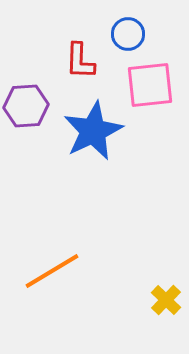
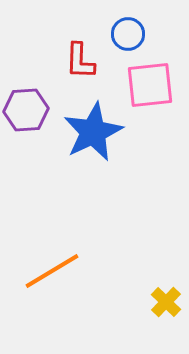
purple hexagon: moved 4 px down
blue star: moved 1 px down
yellow cross: moved 2 px down
